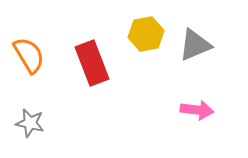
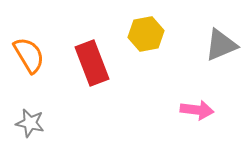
gray triangle: moved 26 px right
